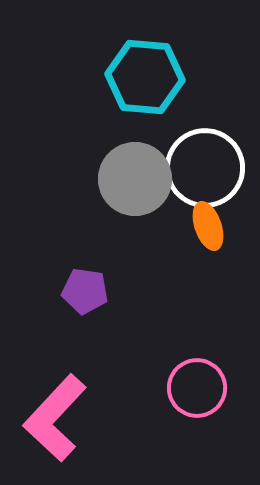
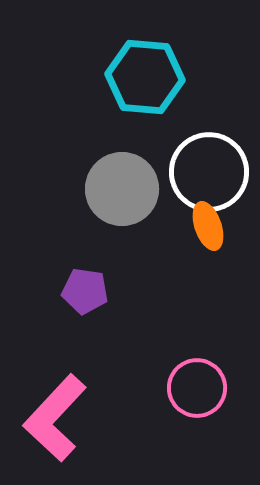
white circle: moved 4 px right, 4 px down
gray circle: moved 13 px left, 10 px down
